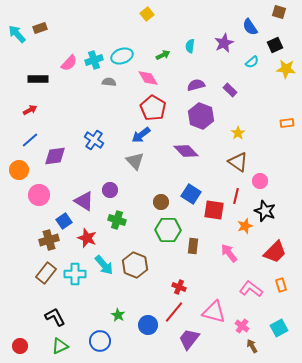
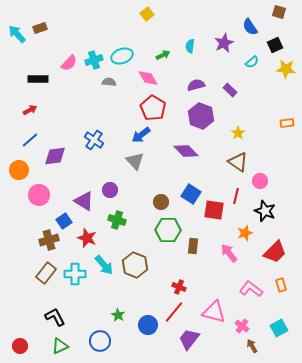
orange star at (245, 226): moved 7 px down
